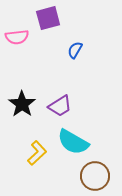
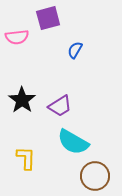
black star: moved 4 px up
yellow L-shape: moved 11 px left, 5 px down; rotated 45 degrees counterclockwise
